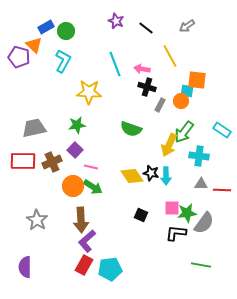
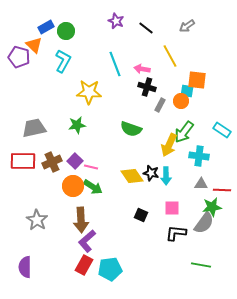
purple square at (75, 150): moved 11 px down
green star at (187, 213): moved 25 px right, 6 px up
